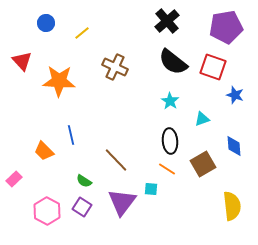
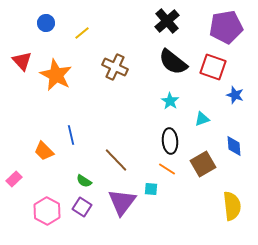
orange star: moved 3 px left, 6 px up; rotated 24 degrees clockwise
